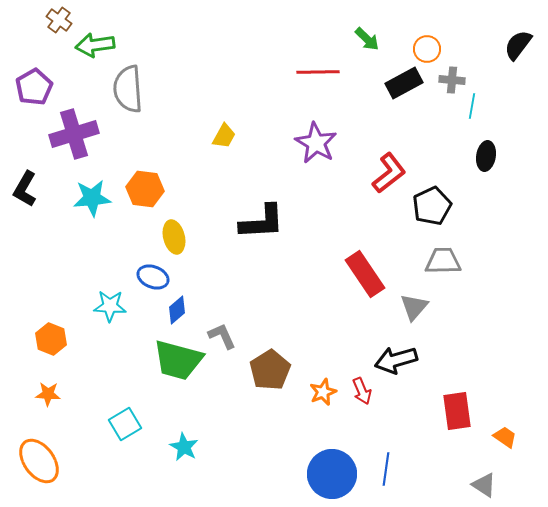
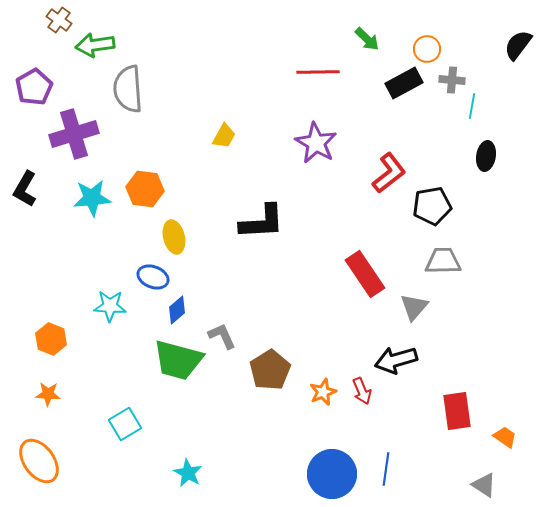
black pentagon at (432, 206): rotated 15 degrees clockwise
cyan star at (184, 447): moved 4 px right, 26 px down
